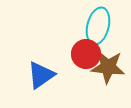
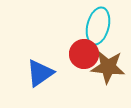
red circle: moved 2 px left
blue triangle: moved 1 px left, 2 px up
